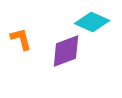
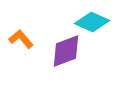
orange L-shape: rotated 25 degrees counterclockwise
